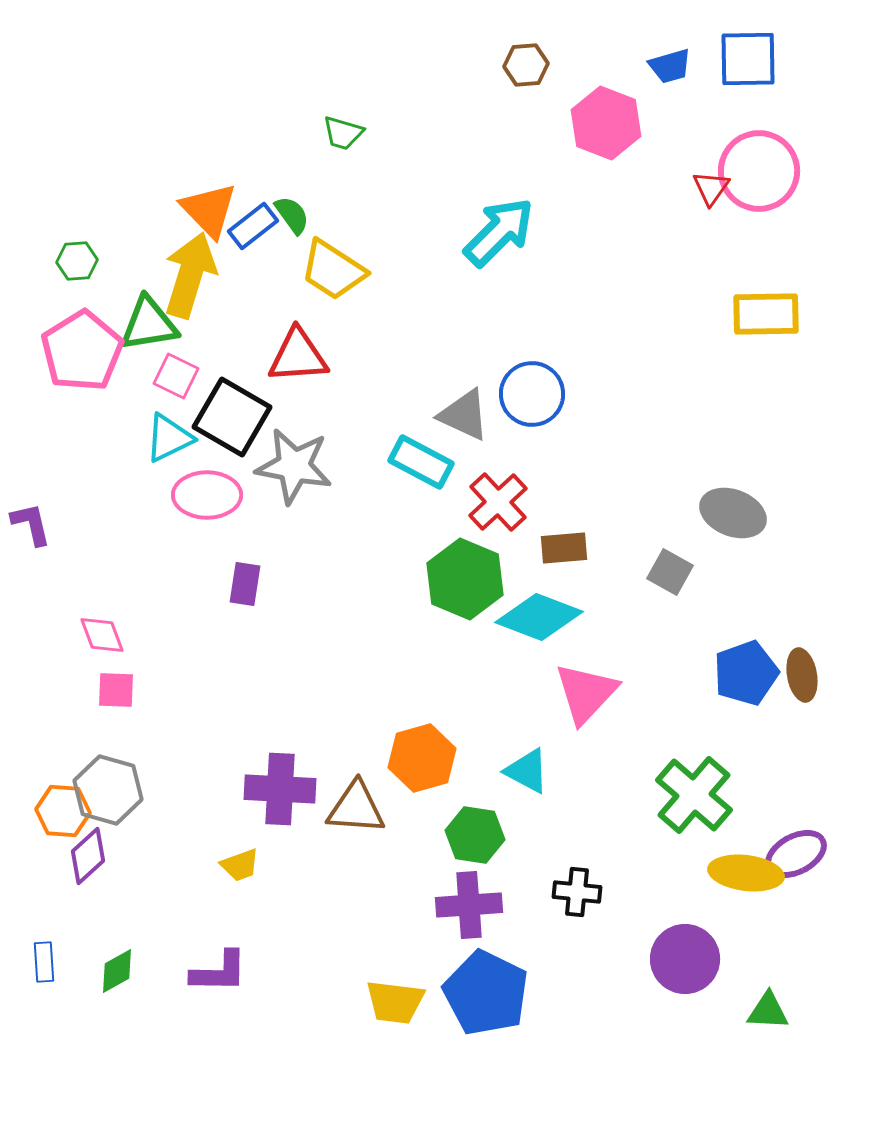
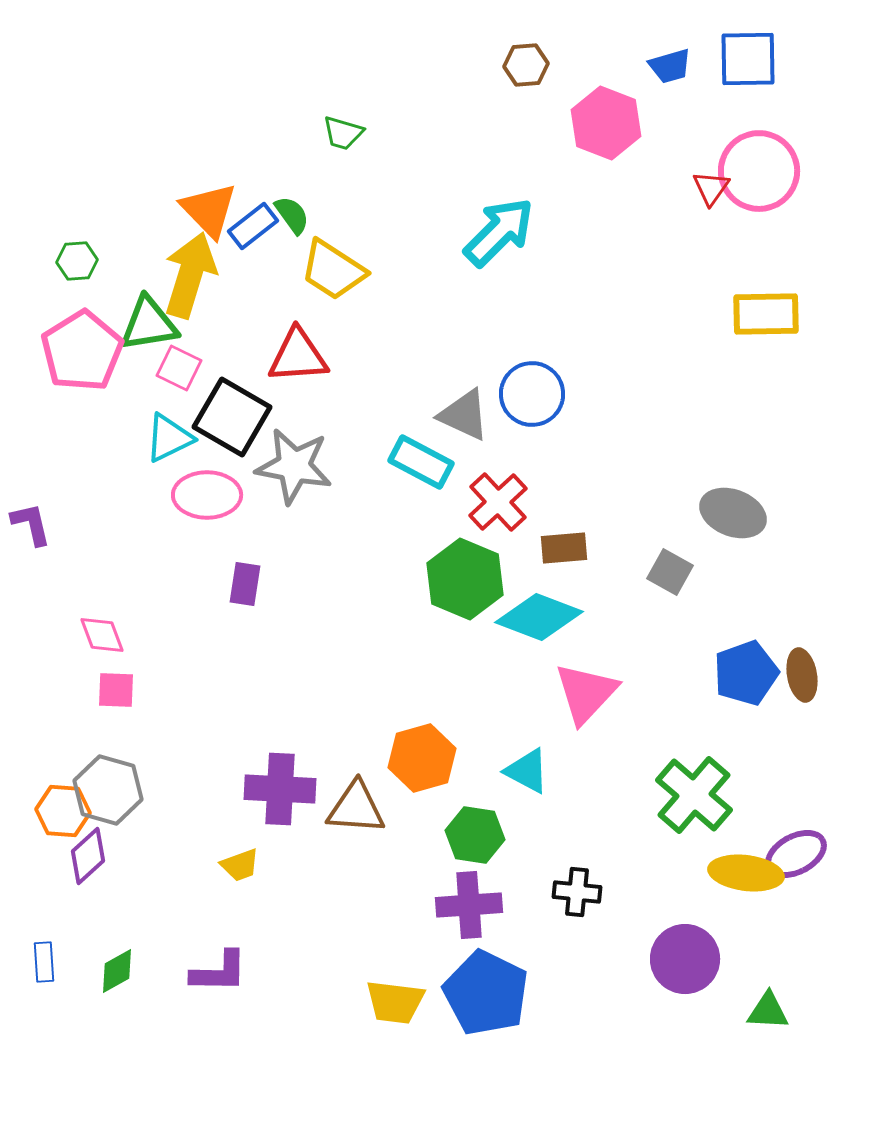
pink square at (176, 376): moved 3 px right, 8 px up
